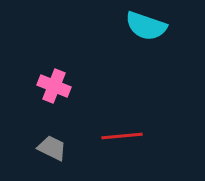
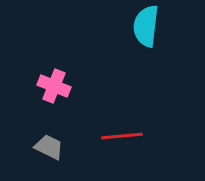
cyan semicircle: rotated 78 degrees clockwise
gray trapezoid: moved 3 px left, 1 px up
